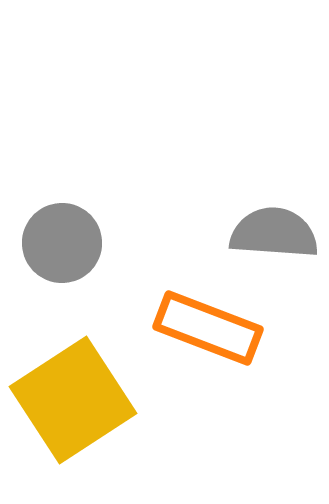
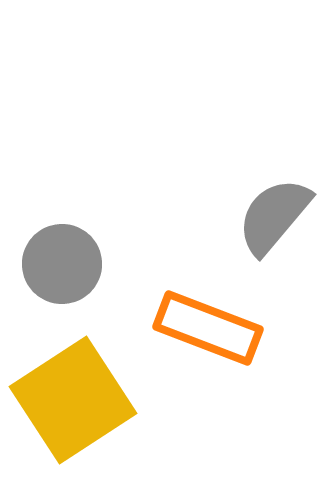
gray semicircle: moved 17 px up; rotated 54 degrees counterclockwise
gray circle: moved 21 px down
